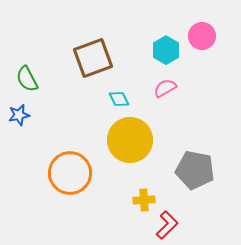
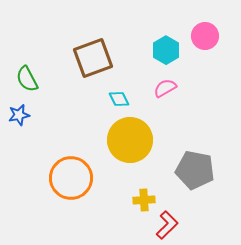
pink circle: moved 3 px right
orange circle: moved 1 px right, 5 px down
